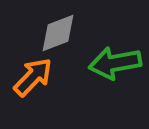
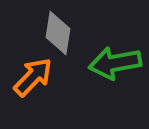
gray diamond: rotated 60 degrees counterclockwise
